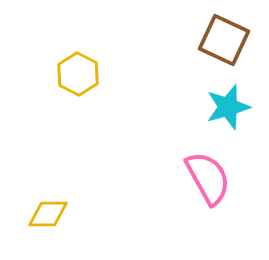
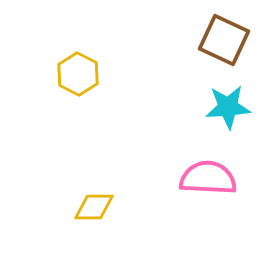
cyan star: rotated 12 degrees clockwise
pink semicircle: rotated 58 degrees counterclockwise
yellow diamond: moved 46 px right, 7 px up
